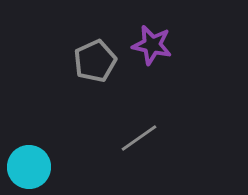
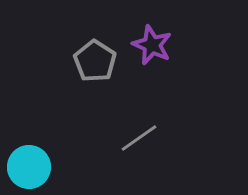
purple star: rotated 12 degrees clockwise
gray pentagon: rotated 15 degrees counterclockwise
